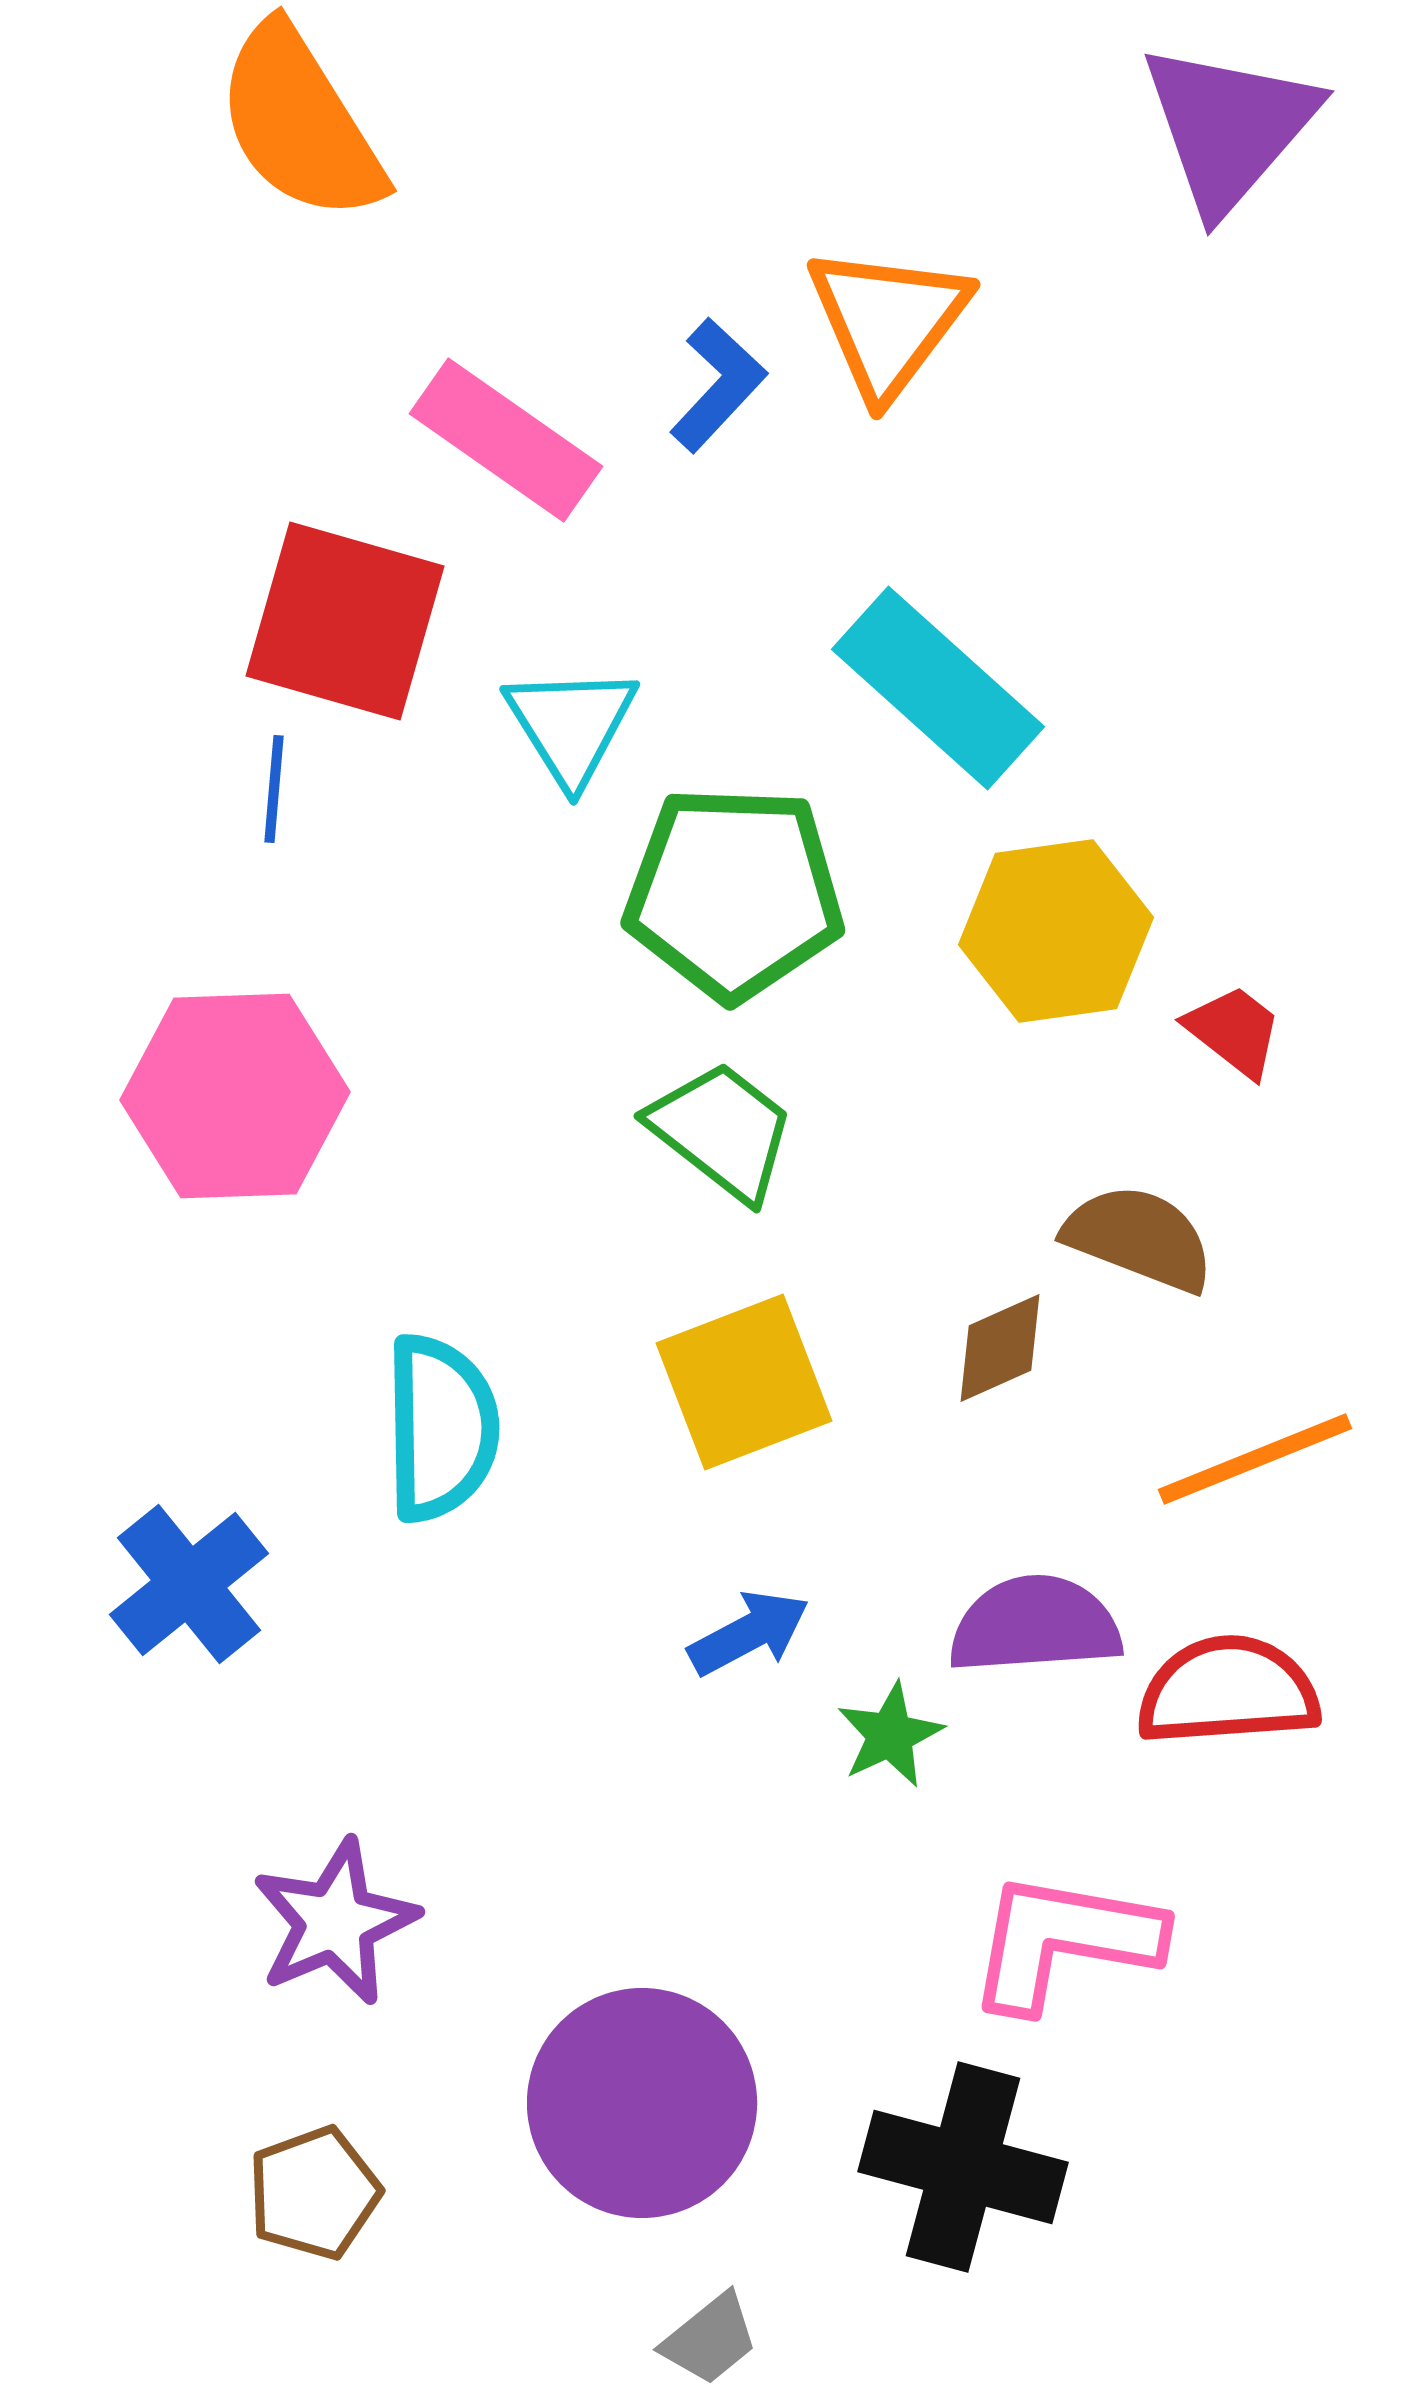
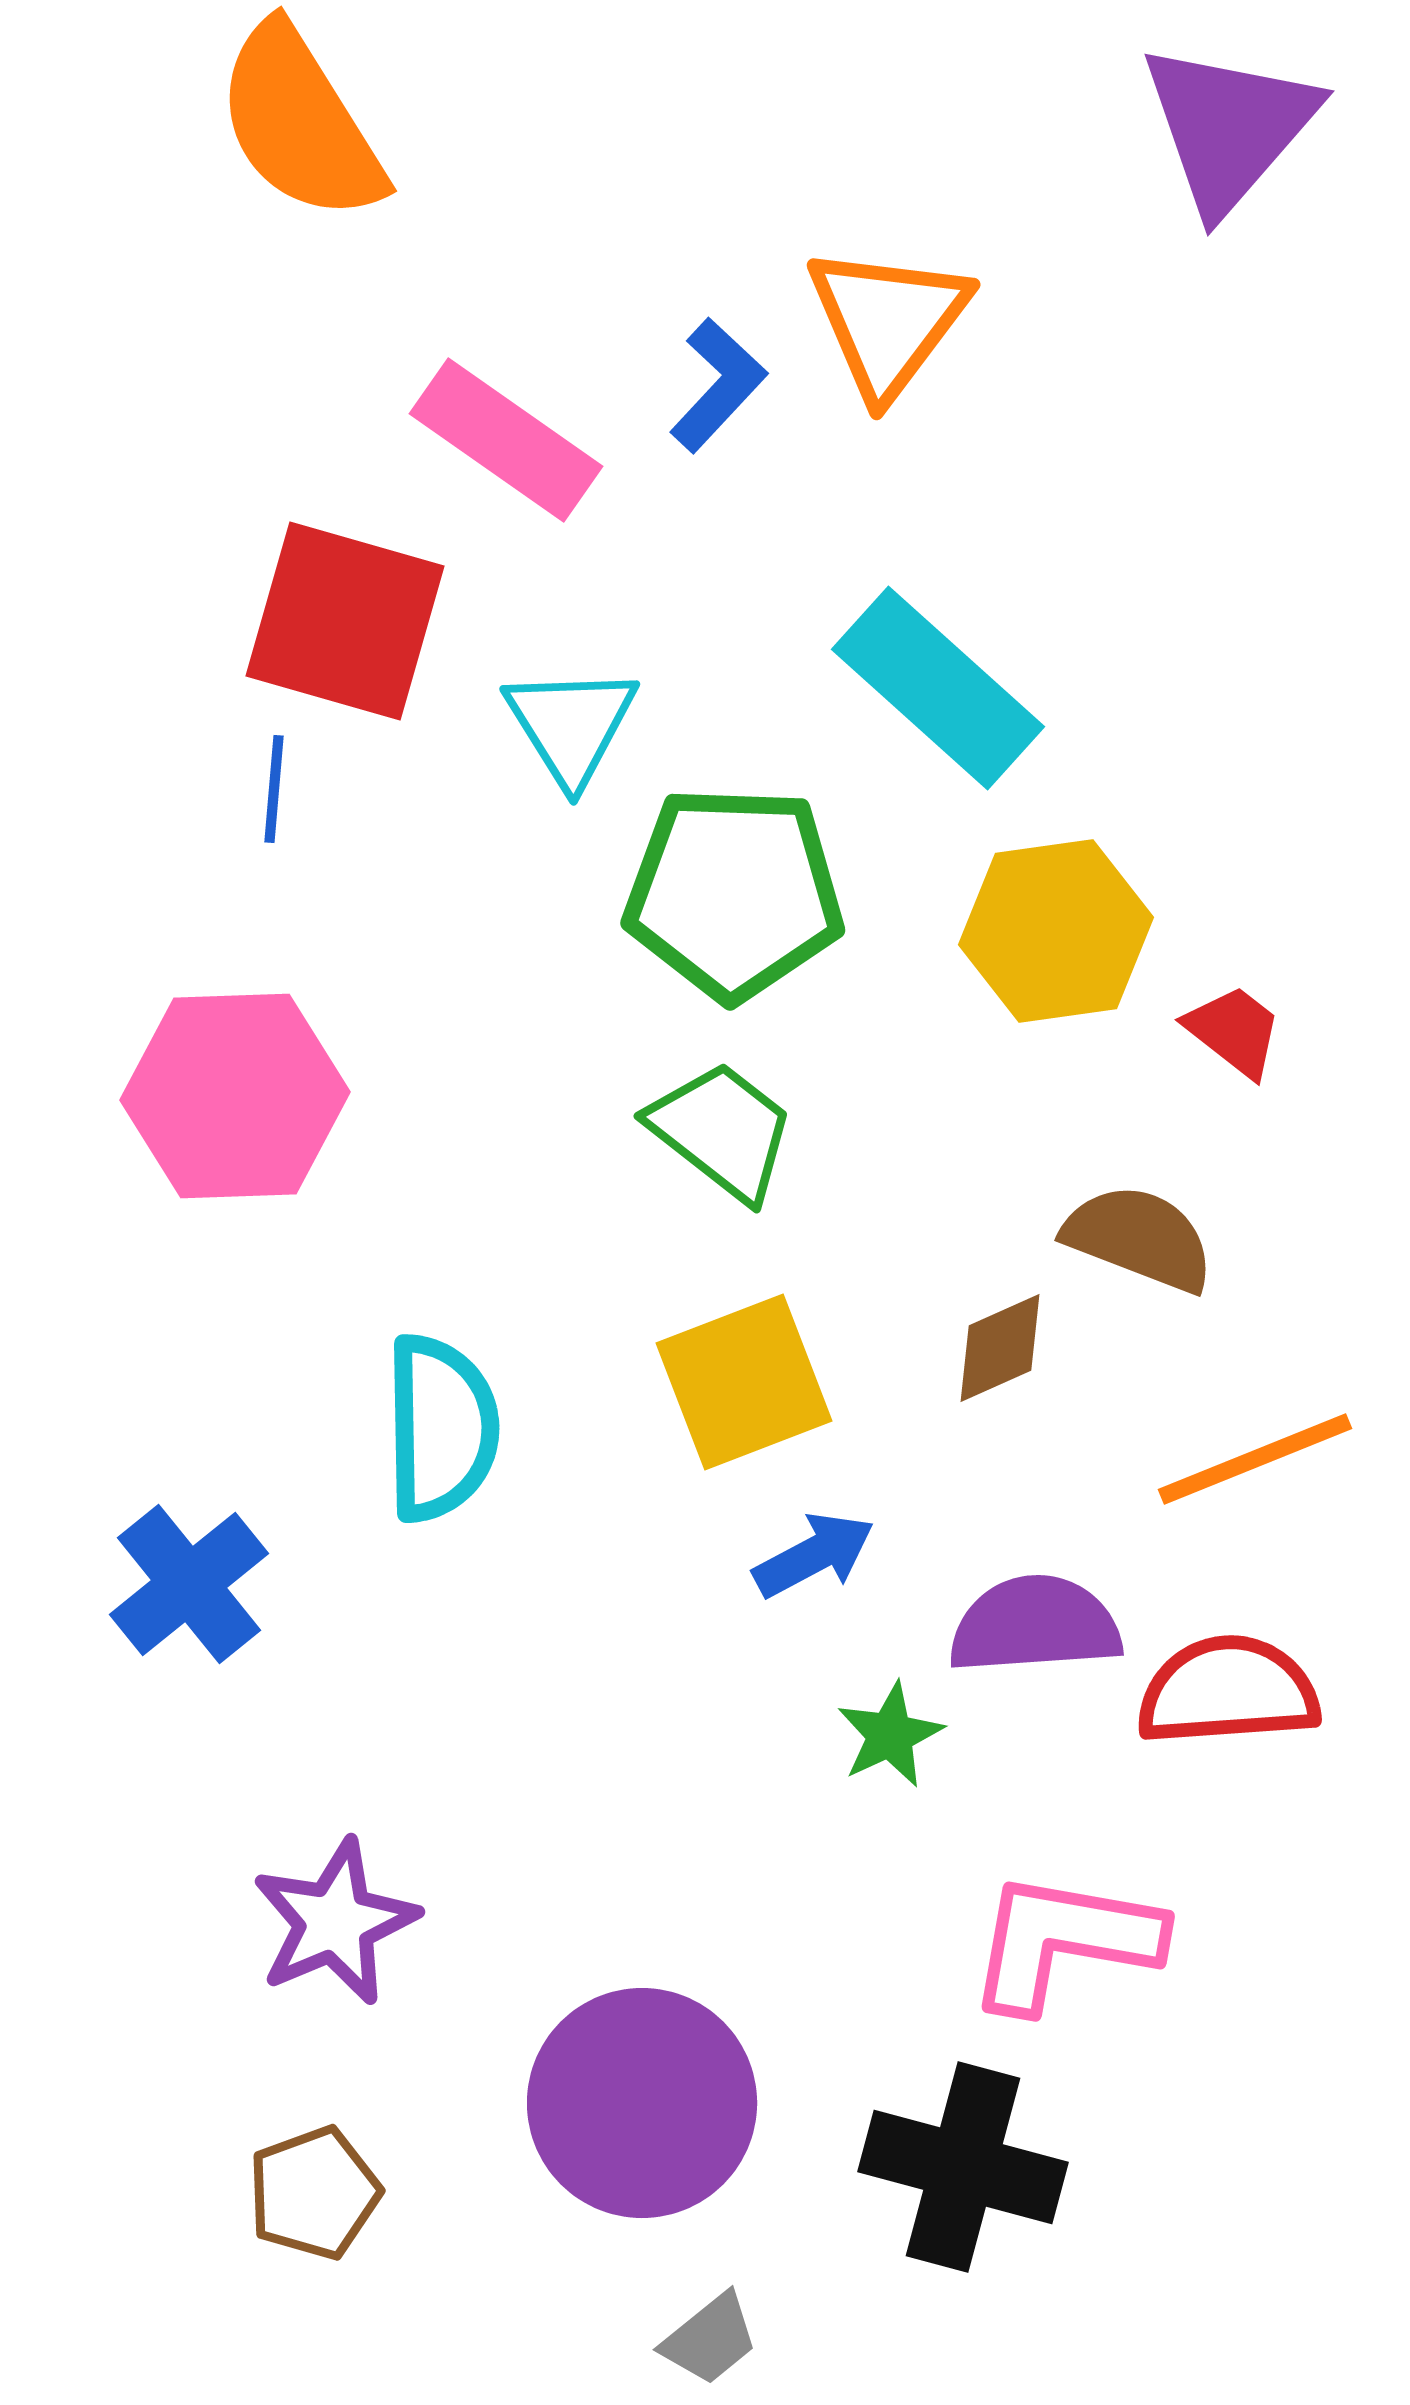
blue arrow: moved 65 px right, 78 px up
